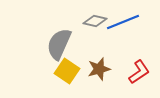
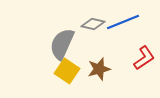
gray diamond: moved 2 px left, 3 px down
gray semicircle: moved 3 px right
red L-shape: moved 5 px right, 14 px up
